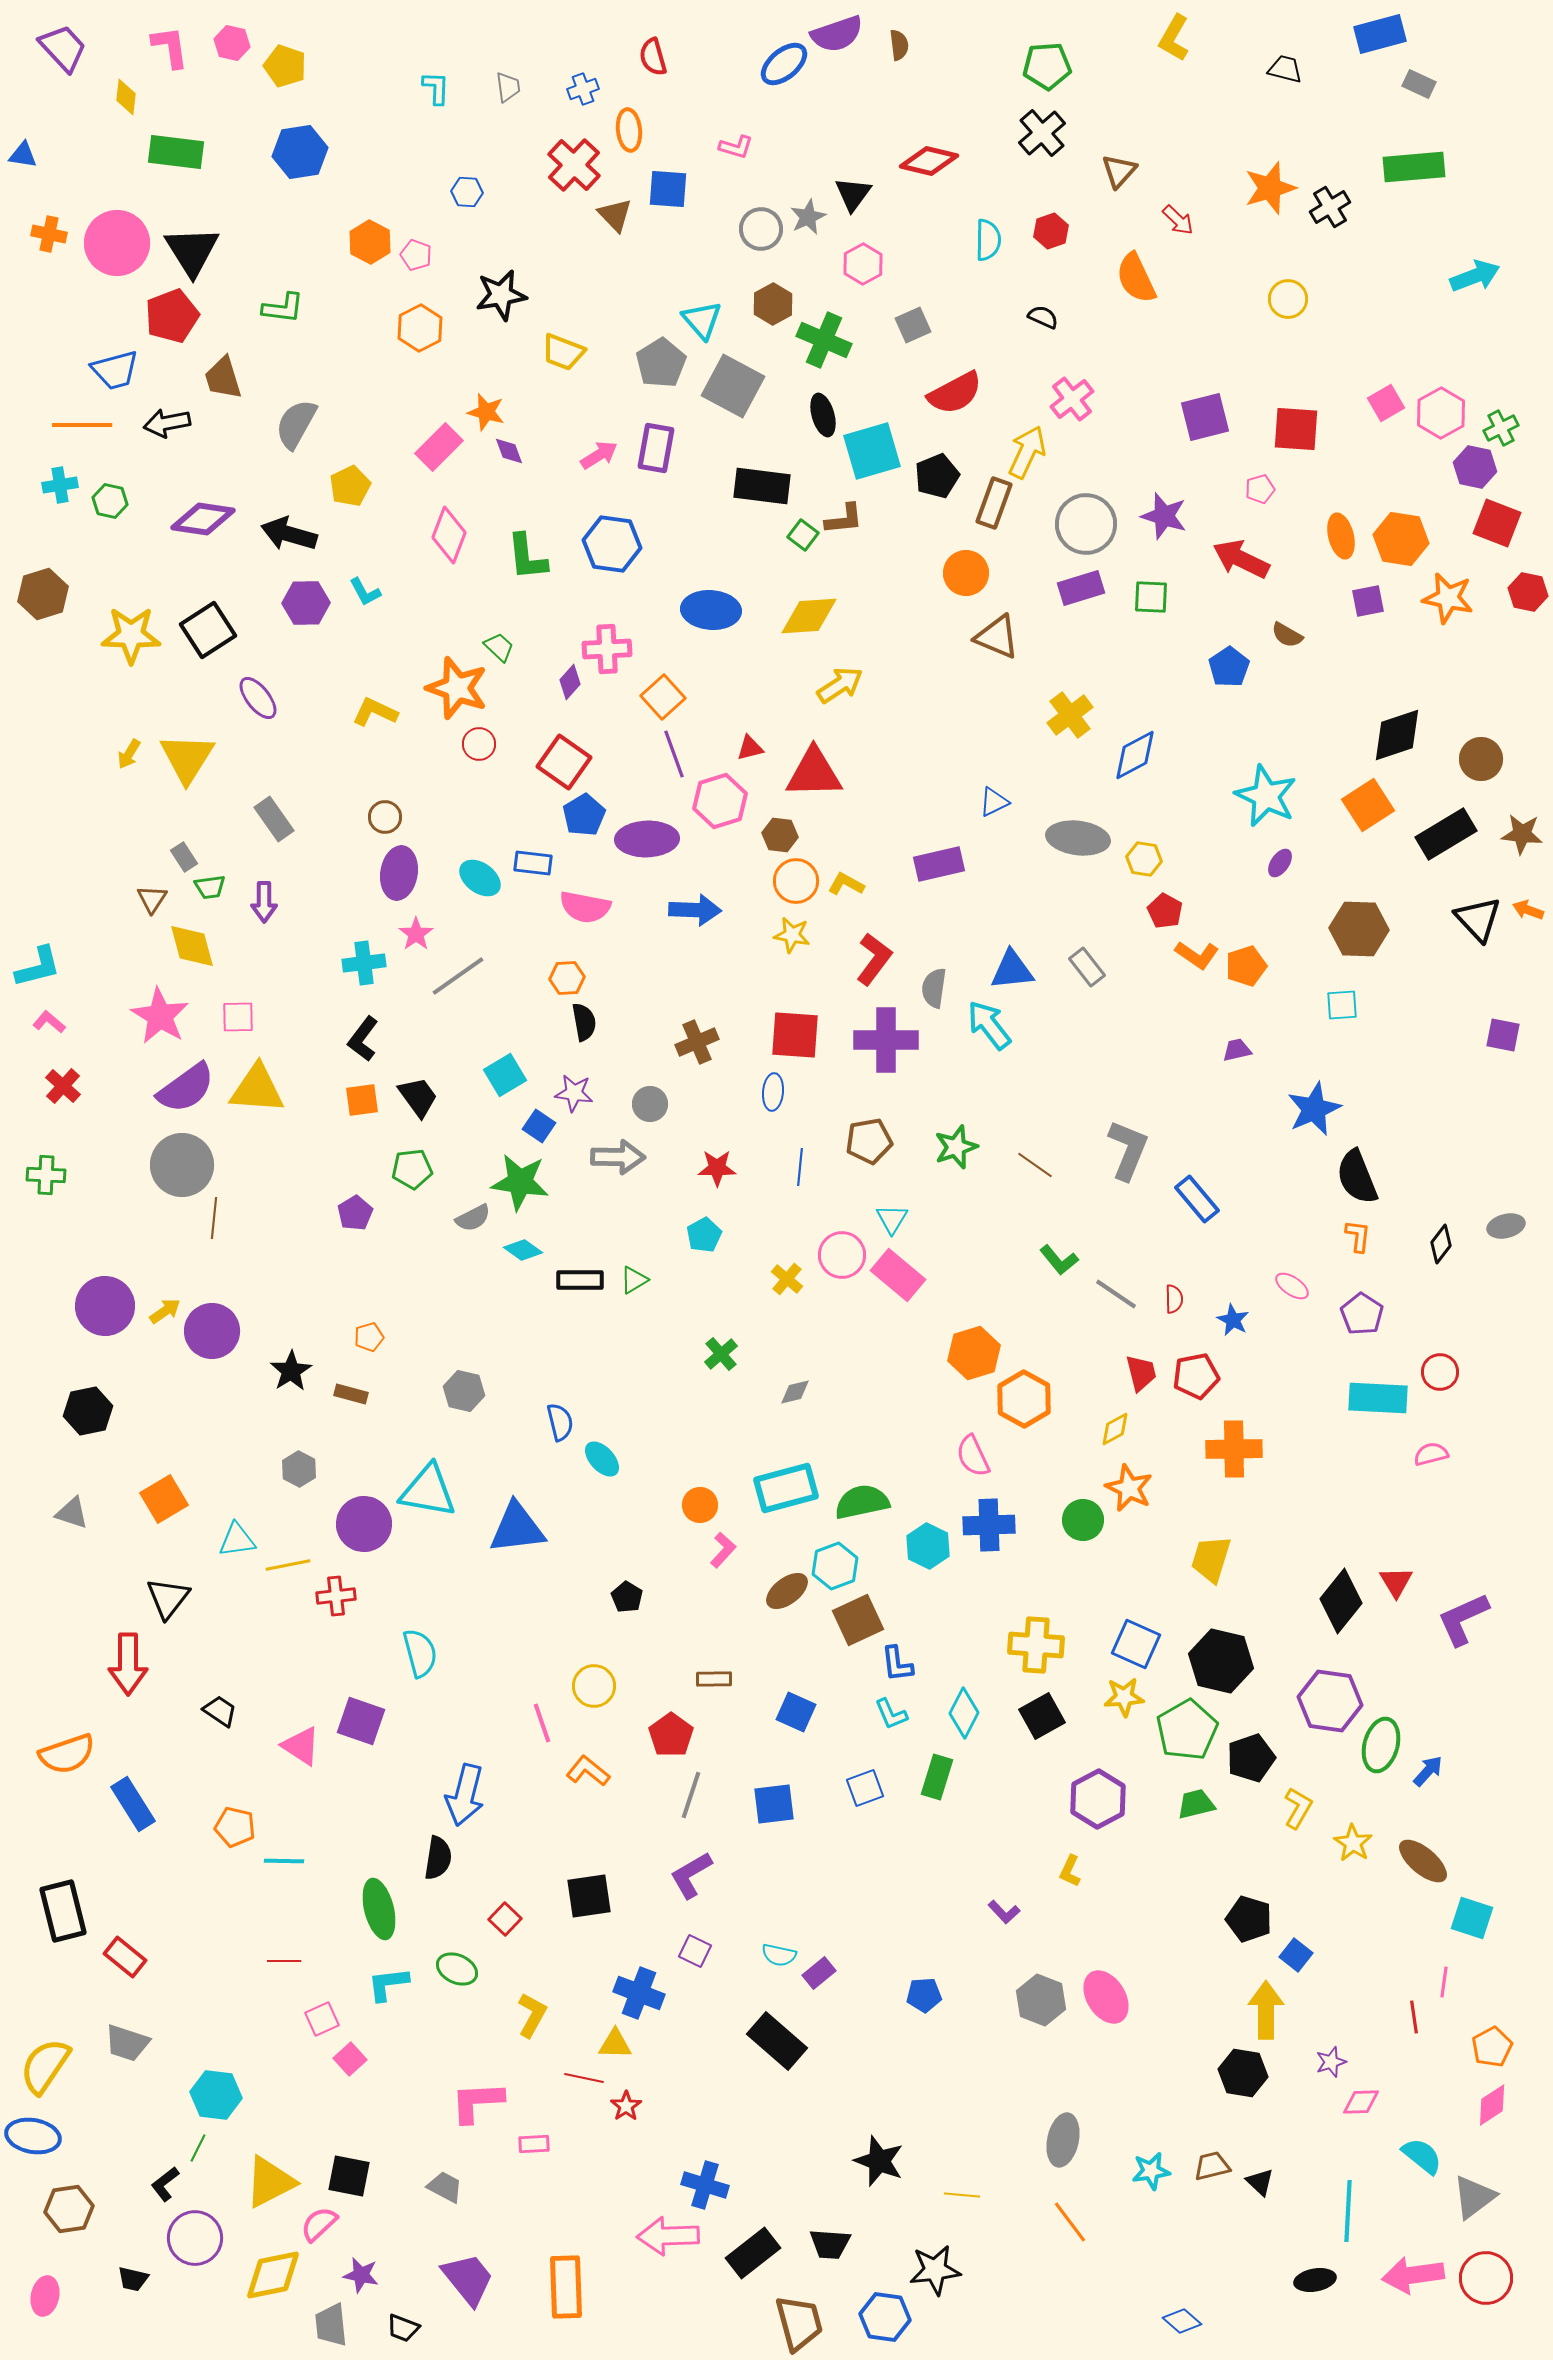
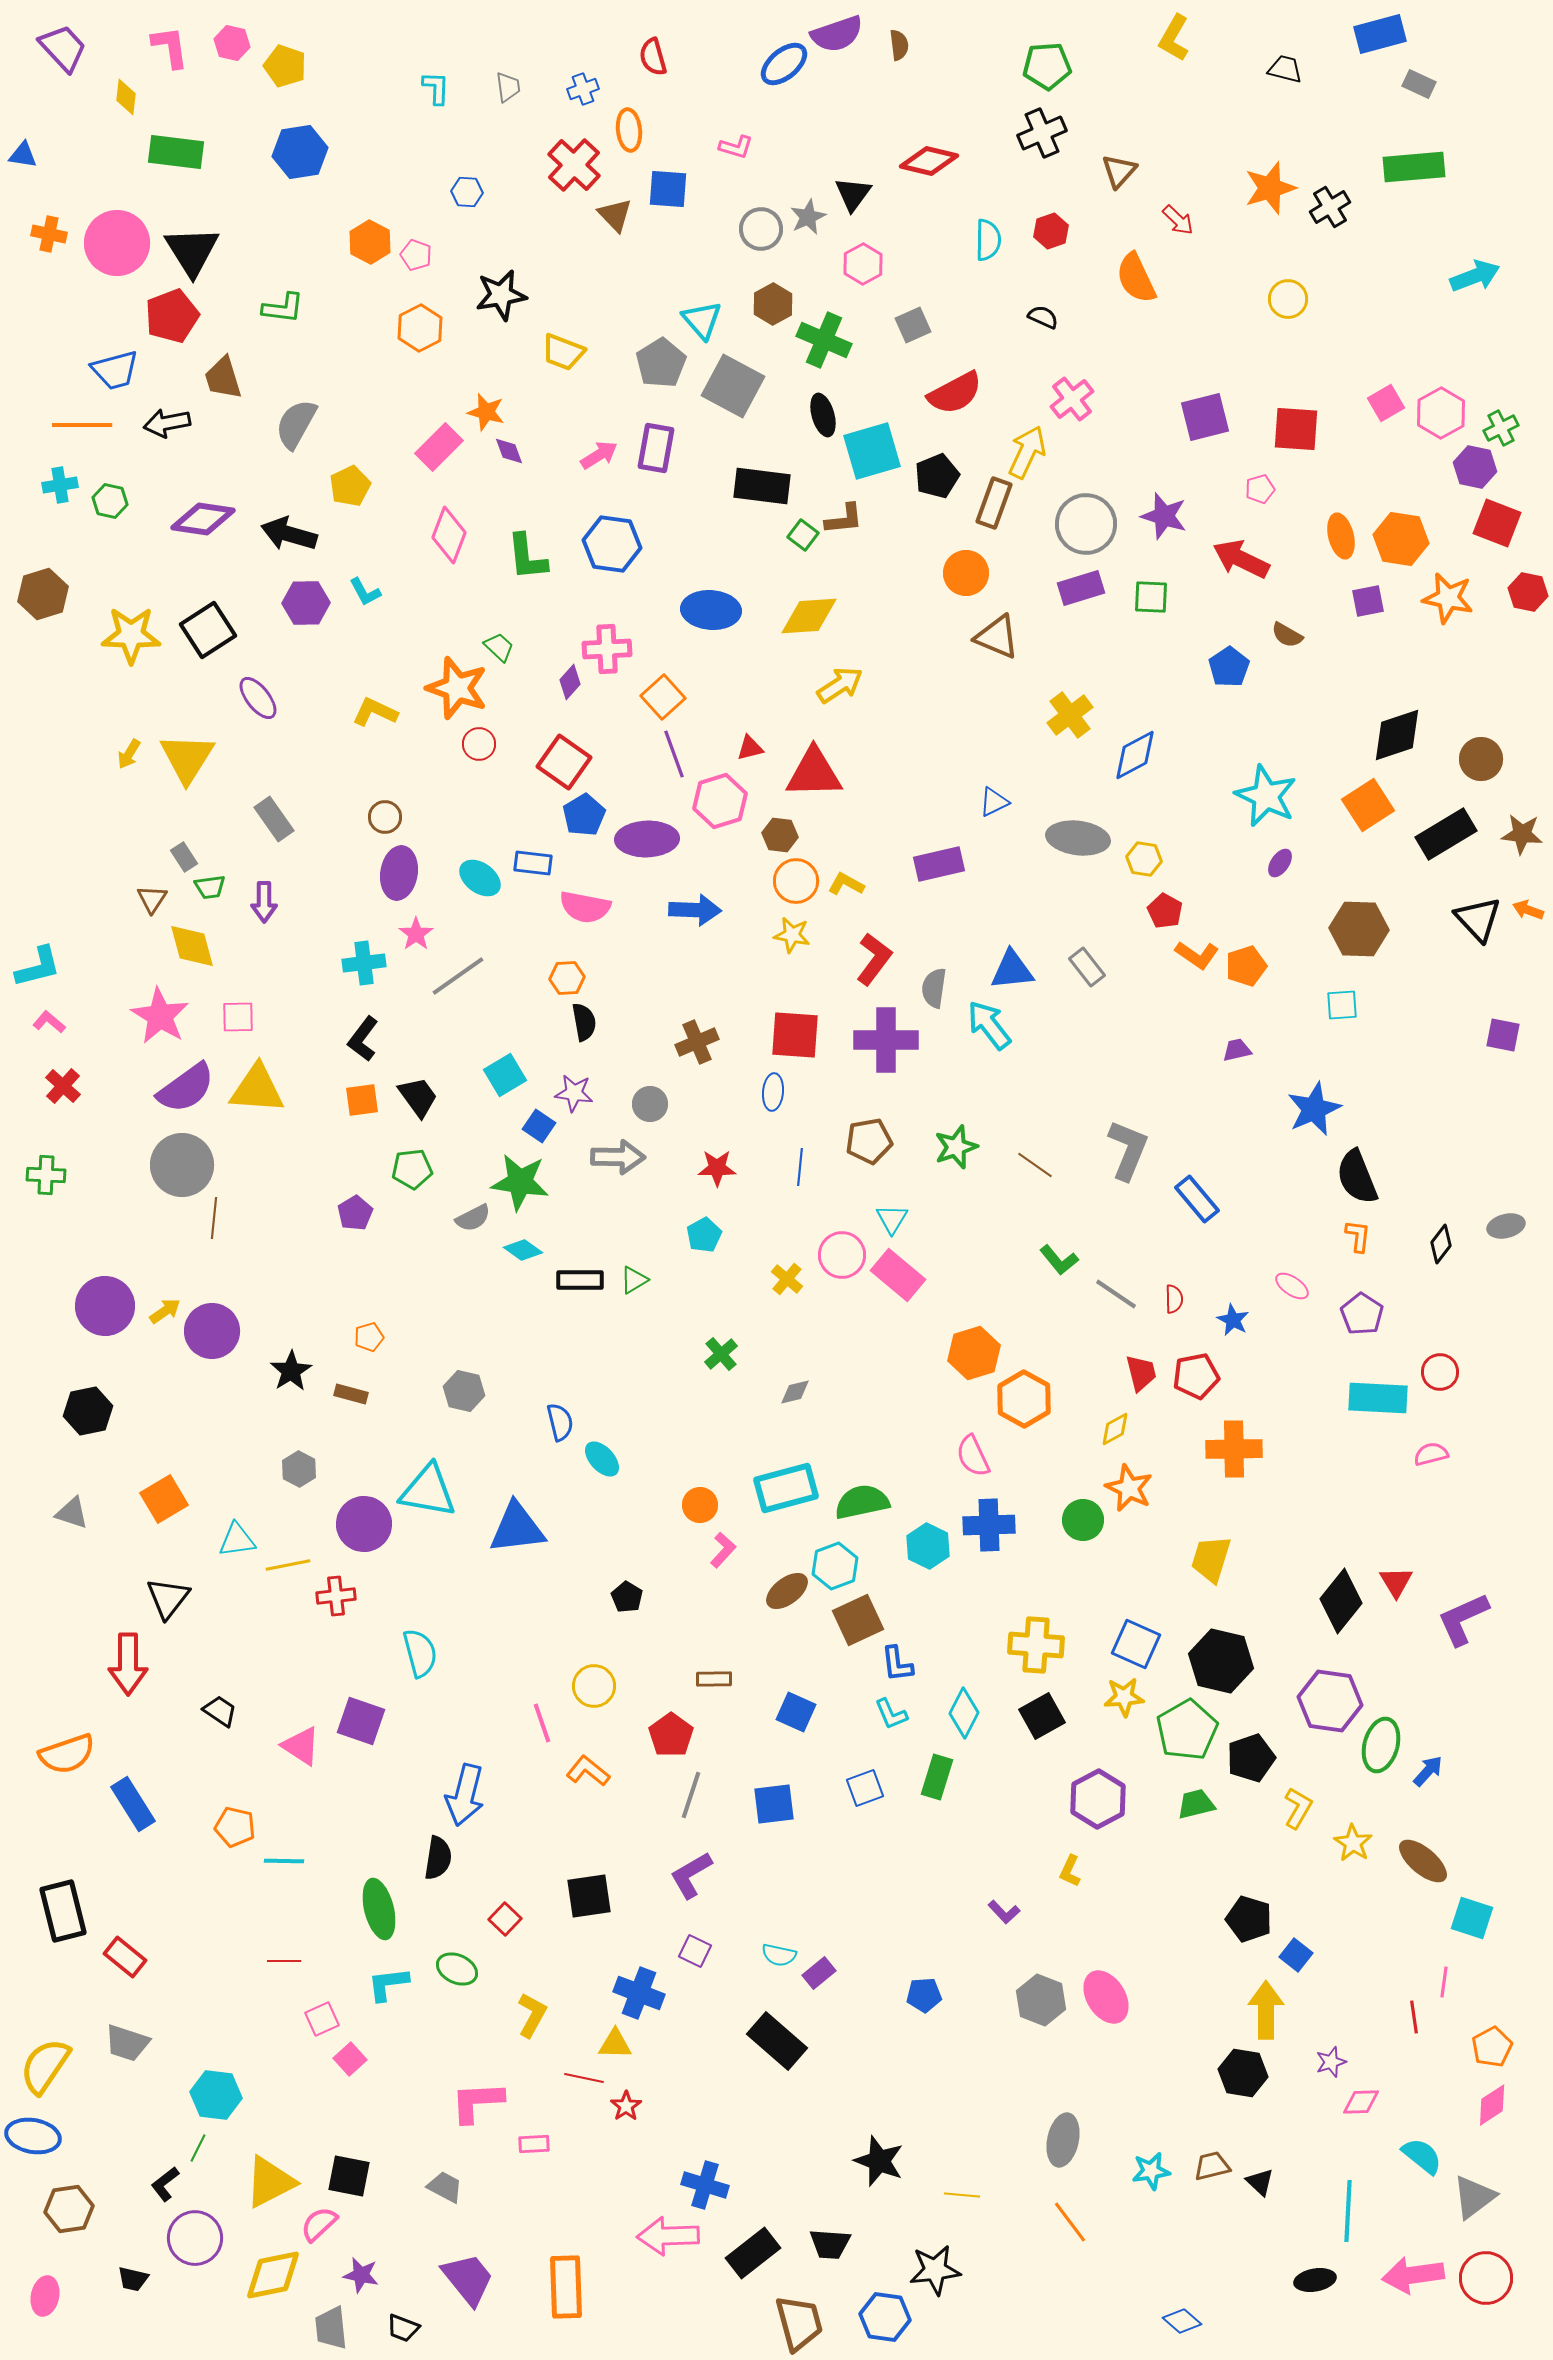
black cross at (1042, 133): rotated 18 degrees clockwise
gray trapezoid at (331, 2325): moved 3 px down
